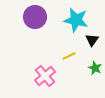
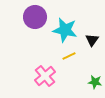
cyan star: moved 11 px left, 10 px down
green star: moved 14 px down; rotated 16 degrees counterclockwise
